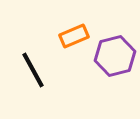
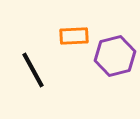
orange rectangle: rotated 20 degrees clockwise
